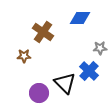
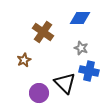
gray star: moved 19 px left; rotated 24 degrees clockwise
brown star: moved 4 px down; rotated 24 degrees counterclockwise
blue cross: rotated 30 degrees counterclockwise
